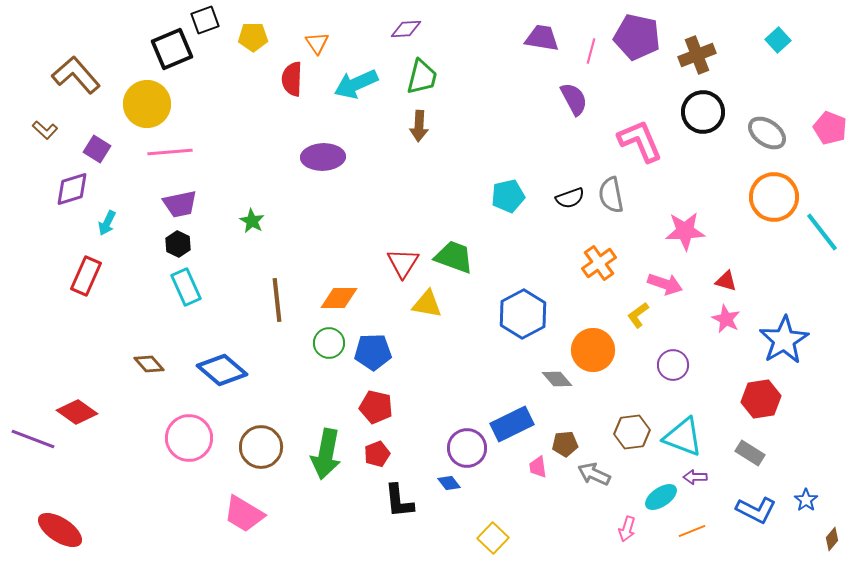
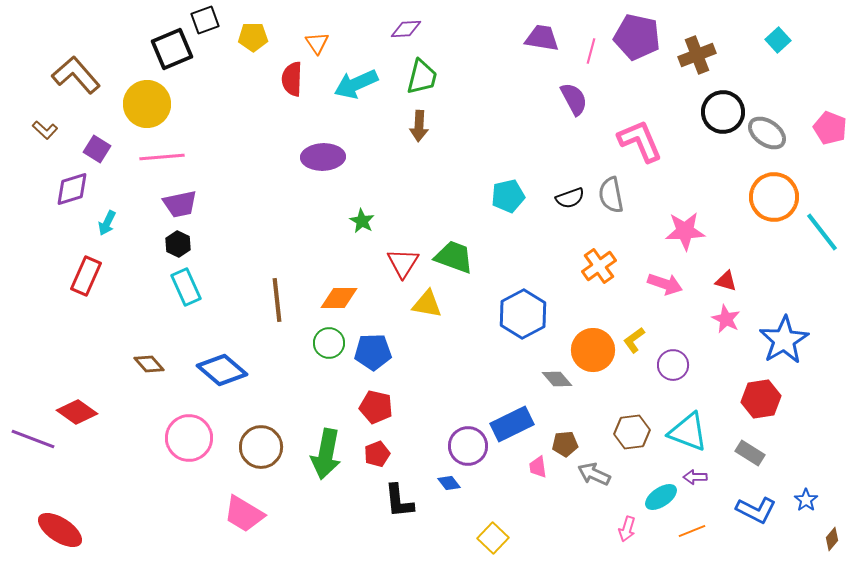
black circle at (703, 112): moved 20 px right
pink line at (170, 152): moved 8 px left, 5 px down
green star at (252, 221): moved 110 px right
orange cross at (599, 263): moved 3 px down
yellow L-shape at (638, 315): moved 4 px left, 25 px down
cyan triangle at (683, 437): moved 5 px right, 5 px up
purple circle at (467, 448): moved 1 px right, 2 px up
